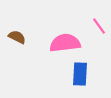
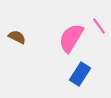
pink semicircle: moved 6 px right, 5 px up; rotated 52 degrees counterclockwise
blue rectangle: rotated 30 degrees clockwise
